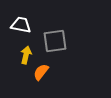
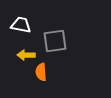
yellow arrow: rotated 102 degrees counterclockwise
orange semicircle: rotated 42 degrees counterclockwise
